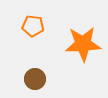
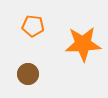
brown circle: moved 7 px left, 5 px up
